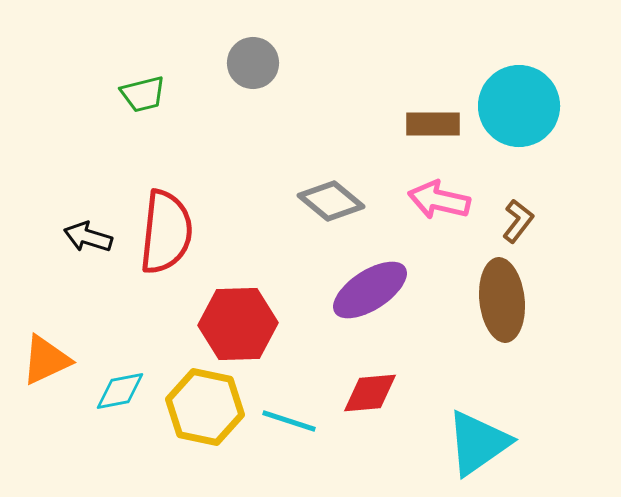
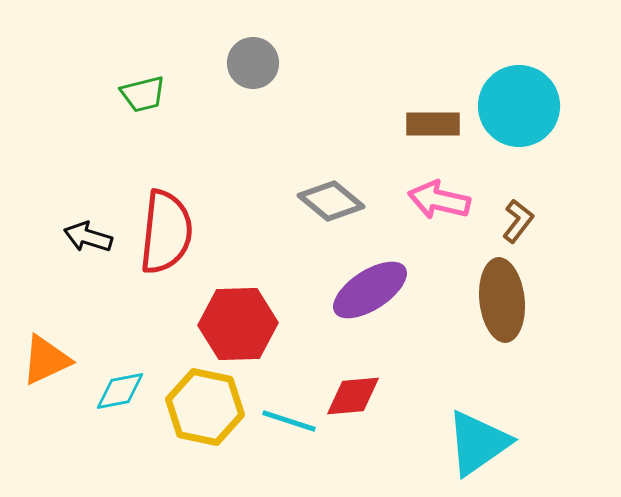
red diamond: moved 17 px left, 3 px down
